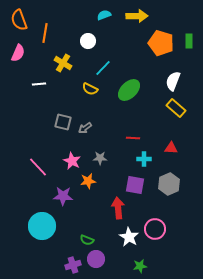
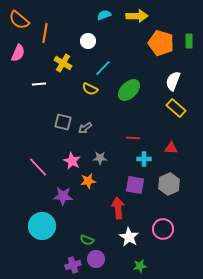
orange semicircle: rotated 30 degrees counterclockwise
pink circle: moved 8 px right
